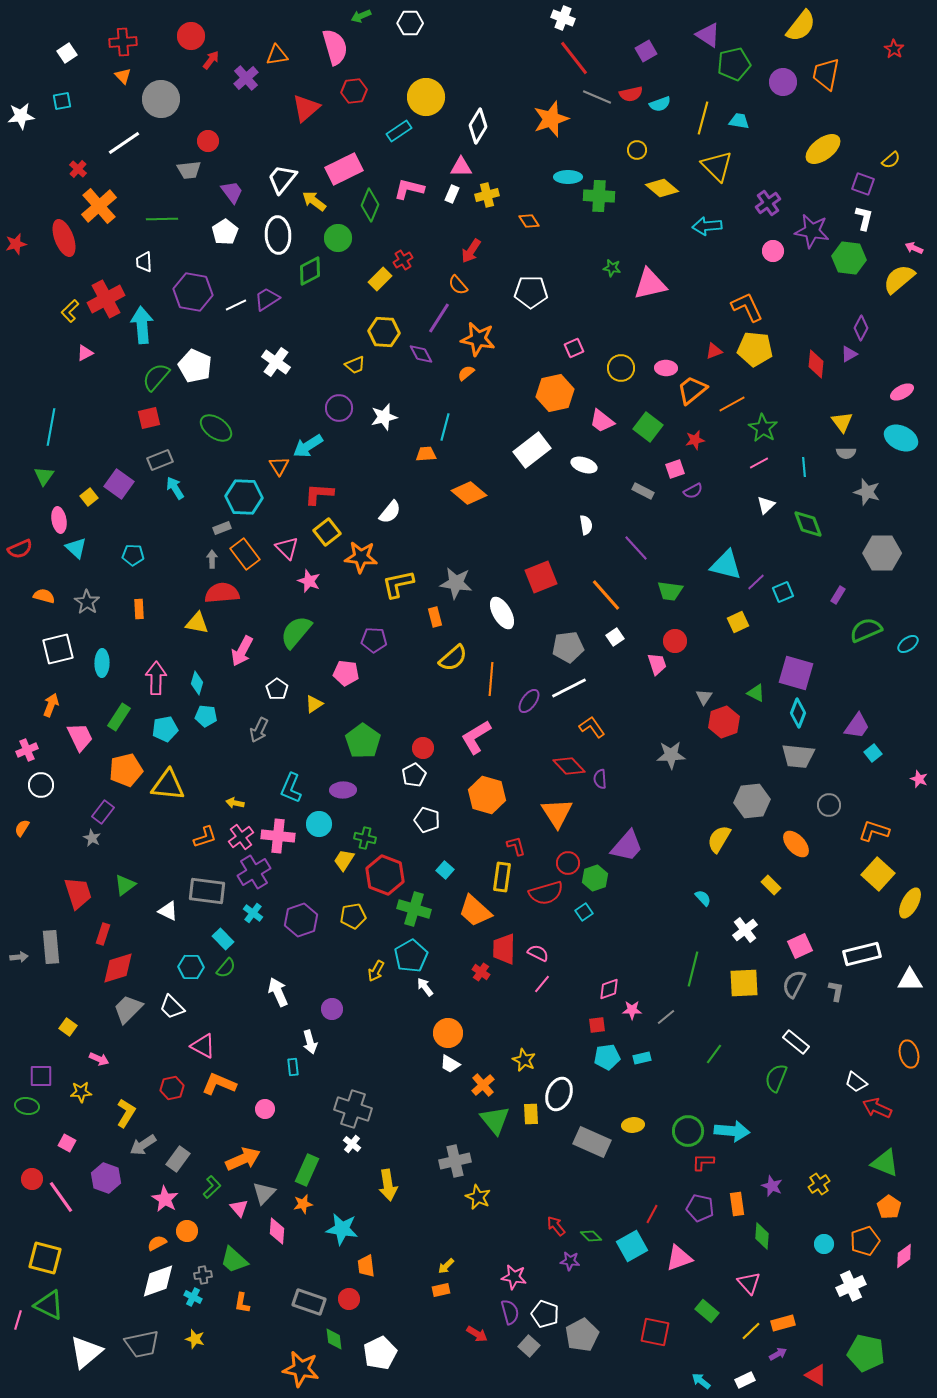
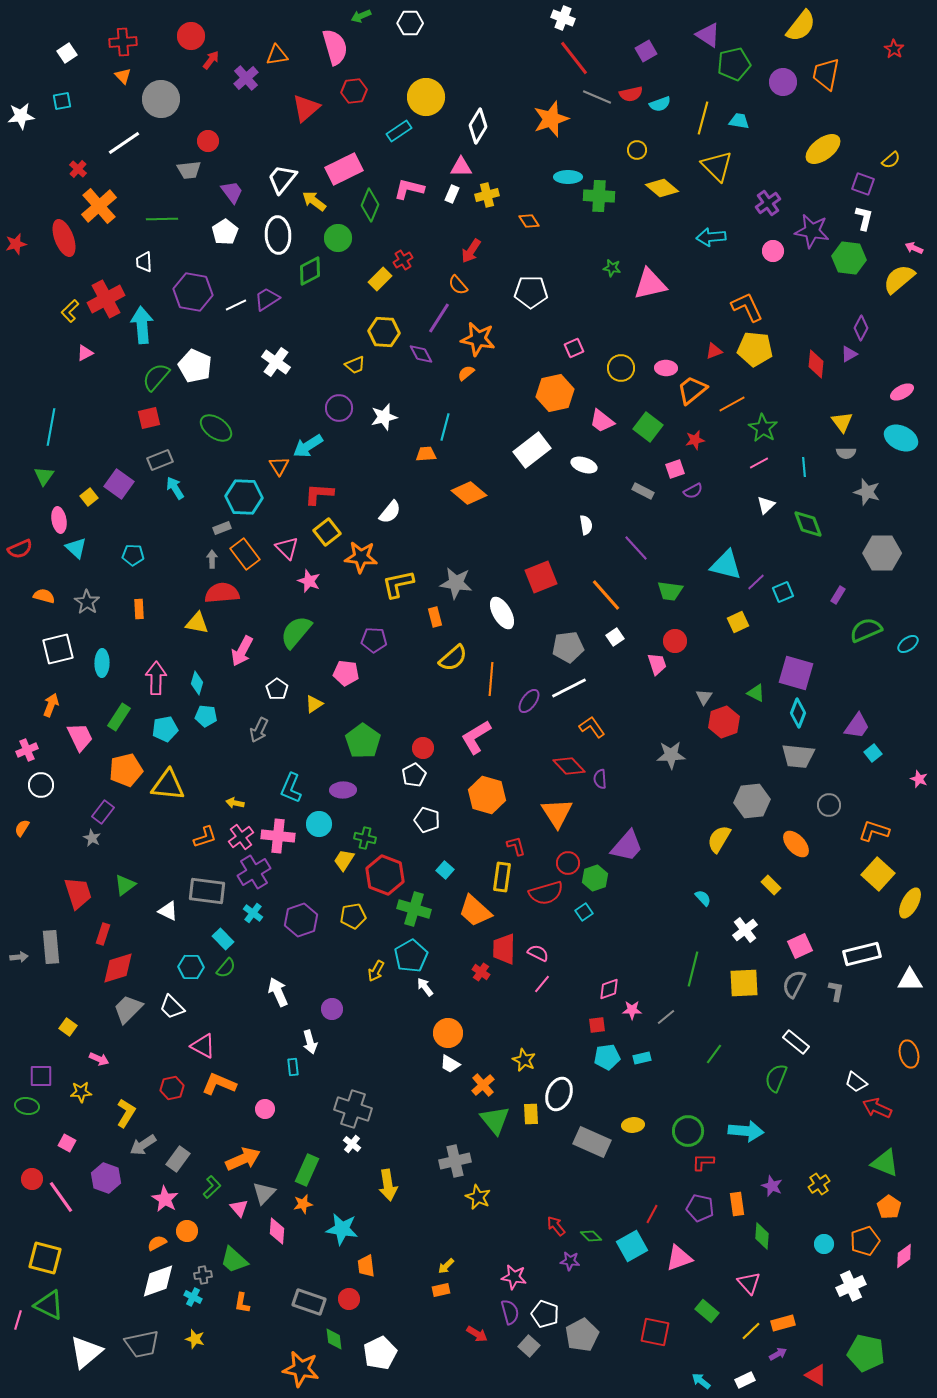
cyan arrow at (707, 226): moved 4 px right, 11 px down
cyan arrow at (732, 1131): moved 14 px right
